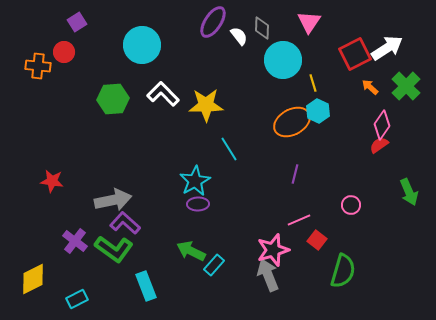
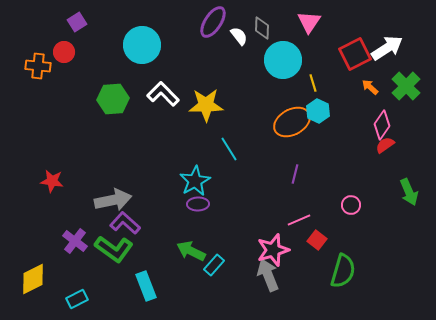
red semicircle at (379, 145): moved 6 px right
